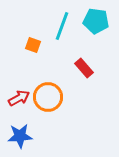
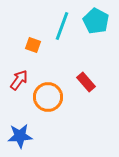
cyan pentagon: rotated 20 degrees clockwise
red rectangle: moved 2 px right, 14 px down
red arrow: moved 18 px up; rotated 25 degrees counterclockwise
